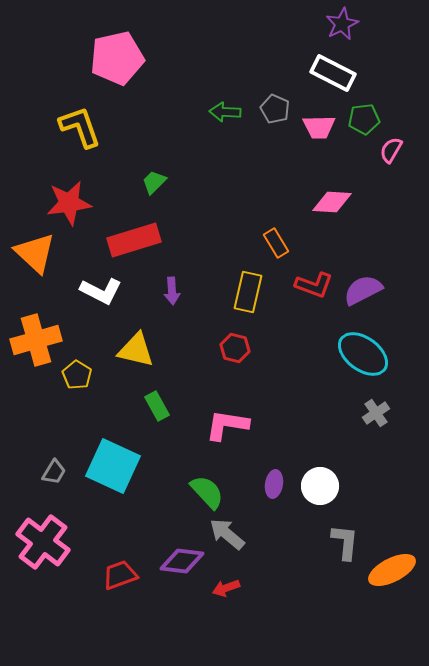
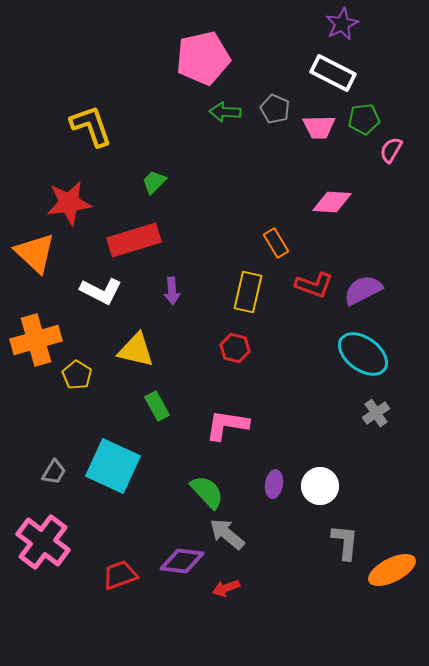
pink pentagon: moved 86 px right
yellow L-shape: moved 11 px right, 1 px up
